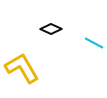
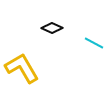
black diamond: moved 1 px right, 1 px up
